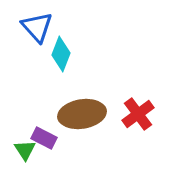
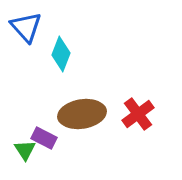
blue triangle: moved 11 px left
